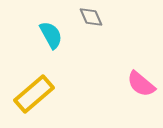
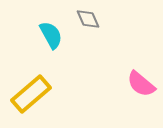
gray diamond: moved 3 px left, 2 px down
yellow rectangle: moved 3 px left
